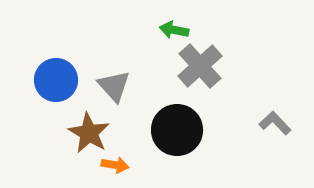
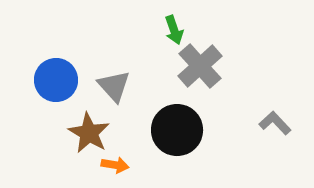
green arrow: rotated 120 degrees counterclockwise
